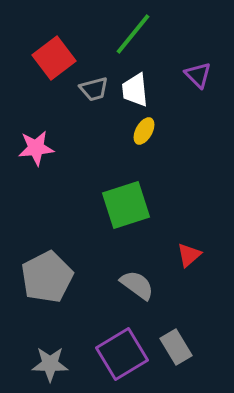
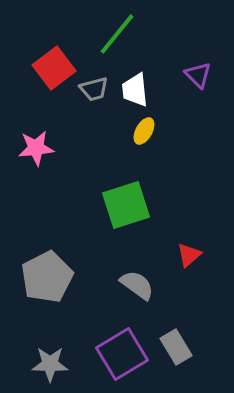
green line: moved 16 px left
red square: moved 10 px down
